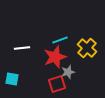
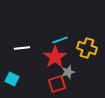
yellow cross: rotated 24 degrees counterclockwise
red star: rotated 15 degrees counterclockwise
cyan square: rotated 16 degrees clockwise
